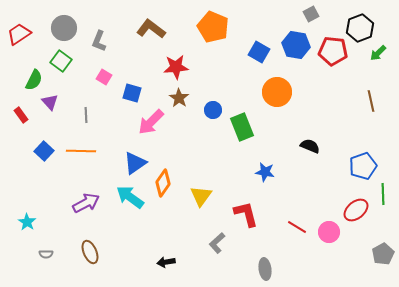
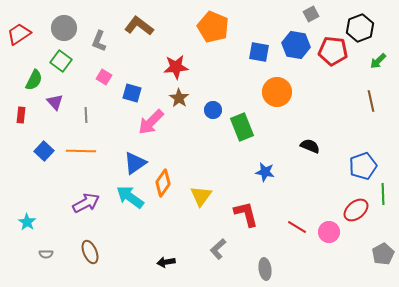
brown L-shape at (151, 29): moved 12 px left, 3 px up
blue square at (259, 52): rotated 20 degrees counterclockwise
green arrow at (378, 53): moved 8 px down
purple triangle at (50, 102): moved 5 px right
red rectangle at (21, 115): rotated 42 degrees clockwise
gray L-shape at (217, 243): moved 1 px right, 6 px down
